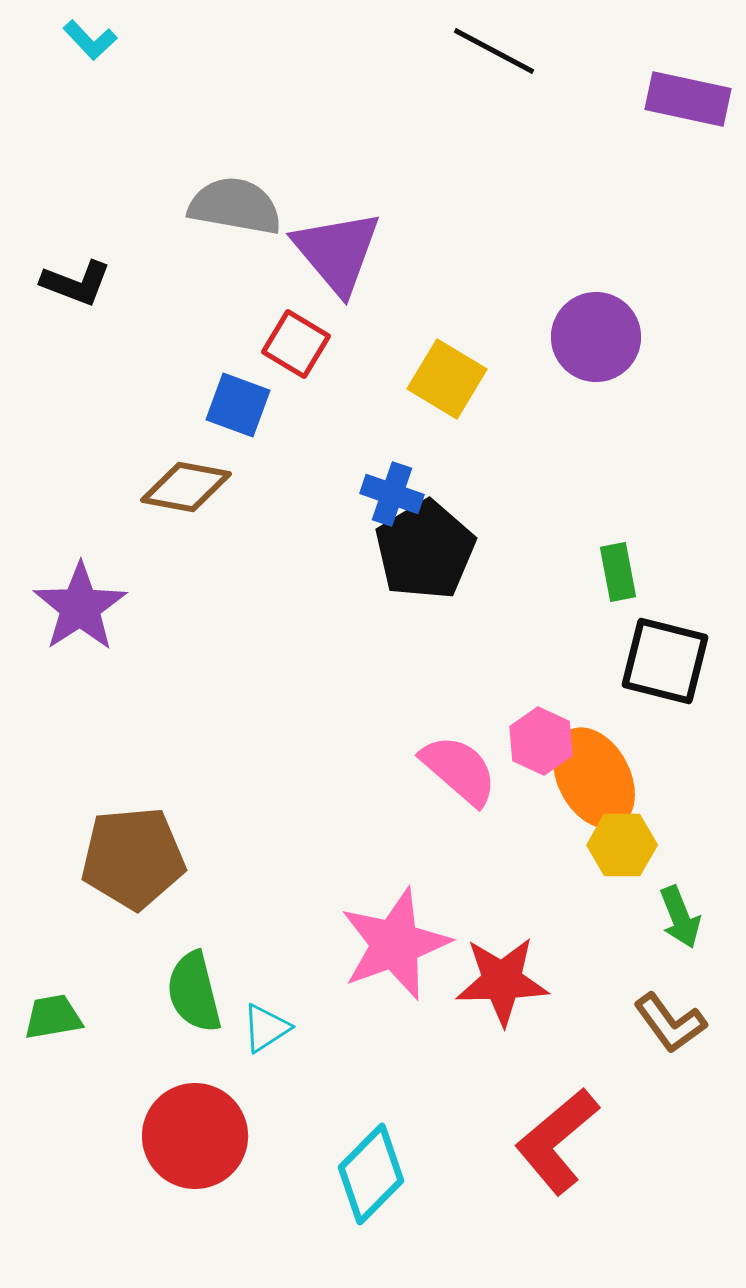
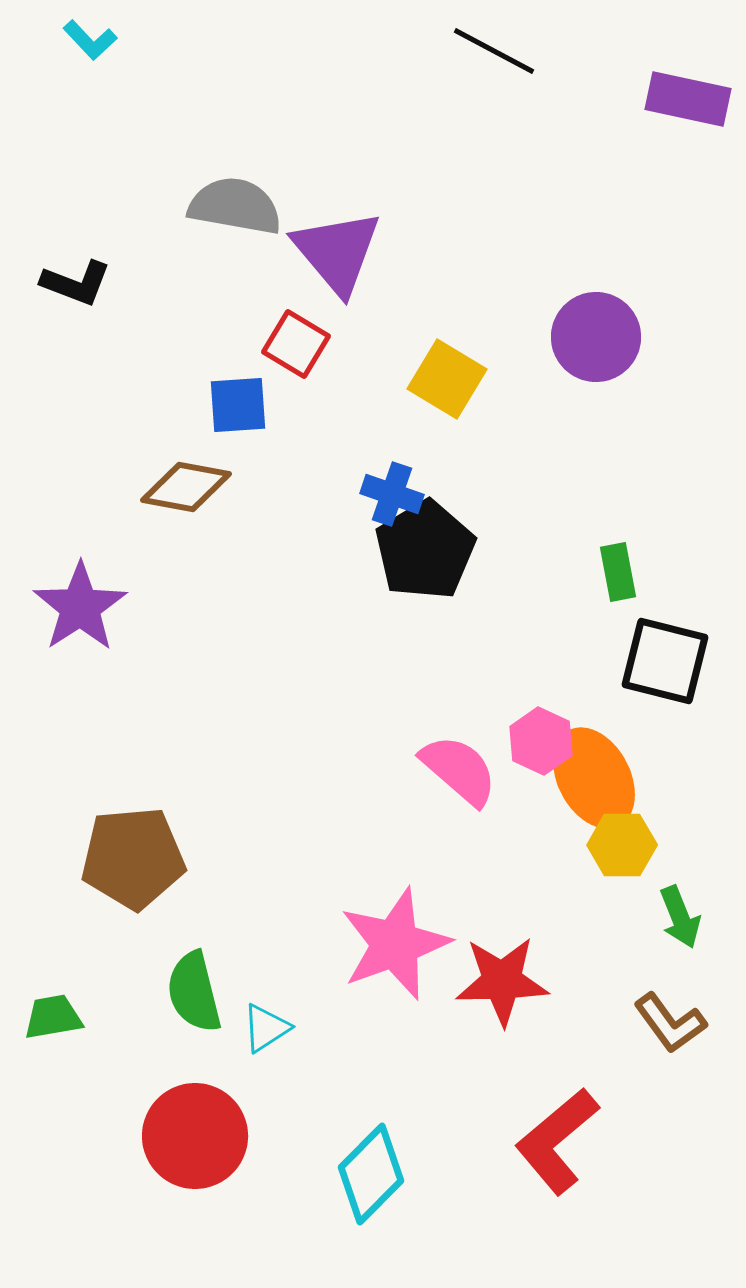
blue square: rotated 24 degrees counterclockwise
